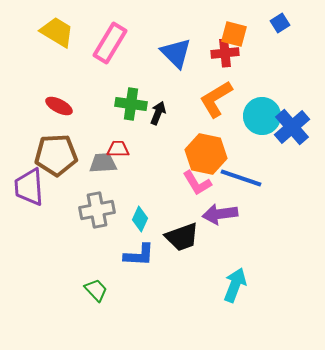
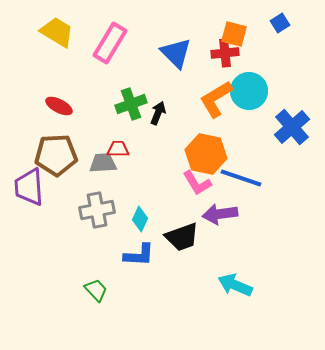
green cross: rotated 28 degrees counterclockwise
cyan circle: moved 13 px left, 25 px up
cyan arrow: rotated 88 degrees counterclockwise
